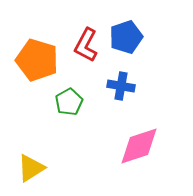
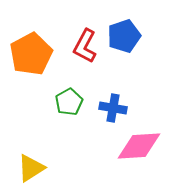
blue pentagon: moved 2 px left, 1 px up
red L-shape: moved 1 px left, 1 px down
orange pentagon: moved 6 px left, 6 px up; rotated 27 degrees clockwise
blue cross: moved 8 px left, 22 px down
pink diamond: rotated 15 degrees clockwise
